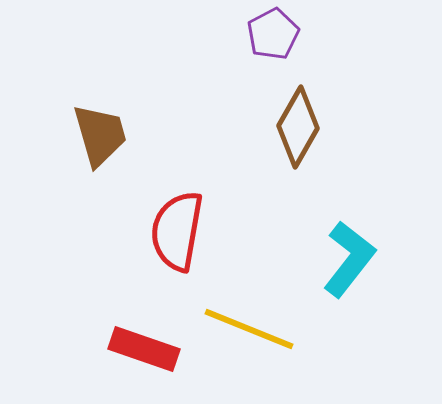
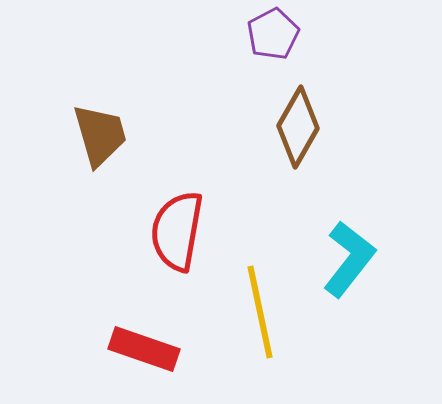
yellow line: moved 11 px right, 17 px up; rotated 56 degrees clockwise
